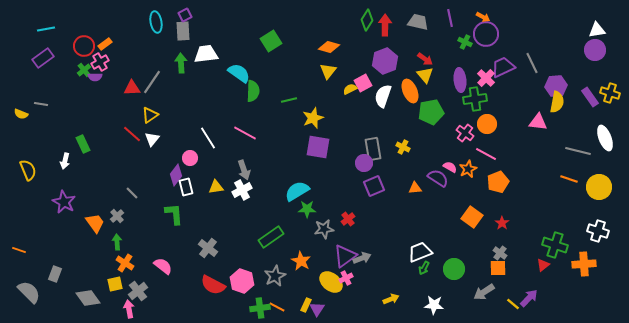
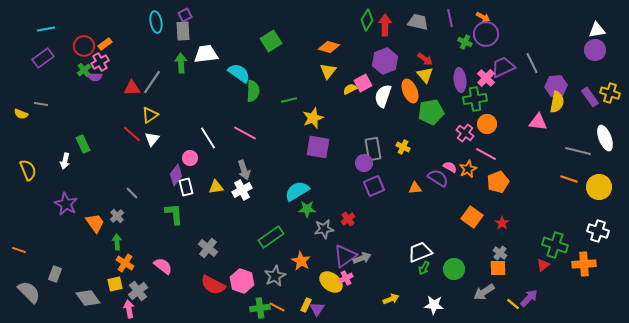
purple star at (64, 202): moved 2 px right, 2 px down
